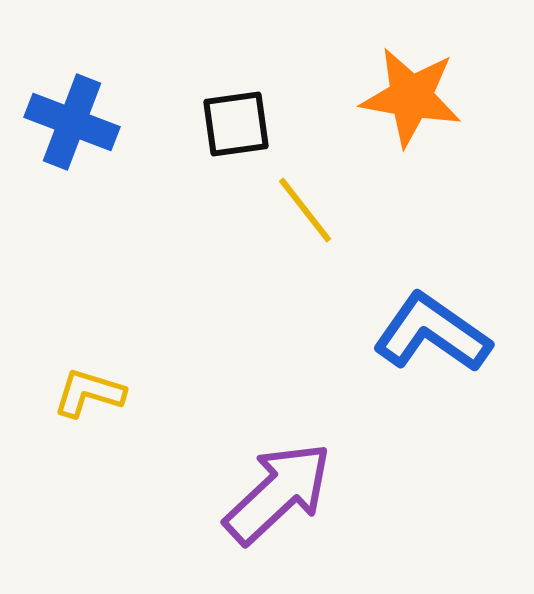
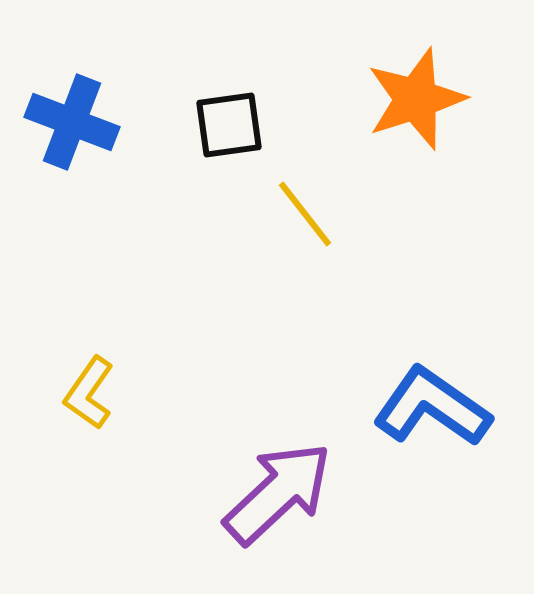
orange star: moved 5 px right, 2 px down; rotated 28 degrees counterclockwise
black square: moved 7 px left, 1 px down
yellow line: moved 4 px down
blue L-shape: moved 74 px down
yellow L-shape: rotated 72 degrees counterclockwise
